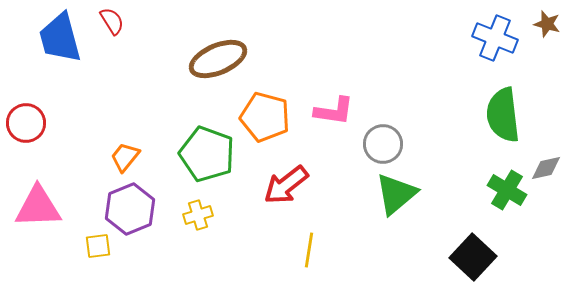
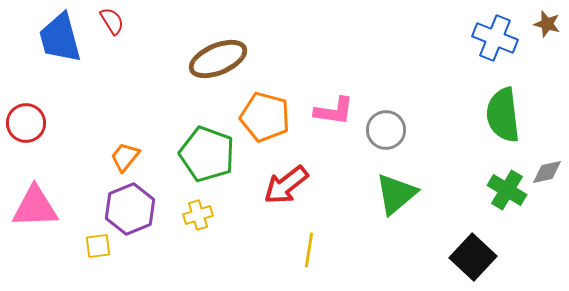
gray circle: moved 3 px right, 14 px up
gray diamond: moved 1 px right, 4 px down
pink triangle: moved 3 px left
